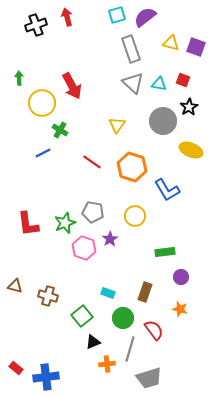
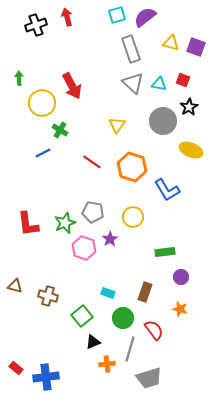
yellow circle at (135, 216): moved 2 px left, 1 px down
